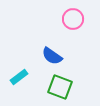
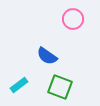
blue semicircle: moved 5 px left
cyan rectangle: moved 8 px down
